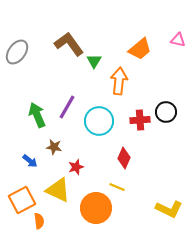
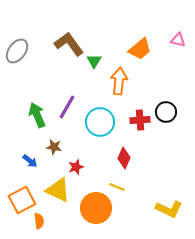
gray ellipse: moved 1 px up
cyan circle: moved 1 px right, 1 px down
